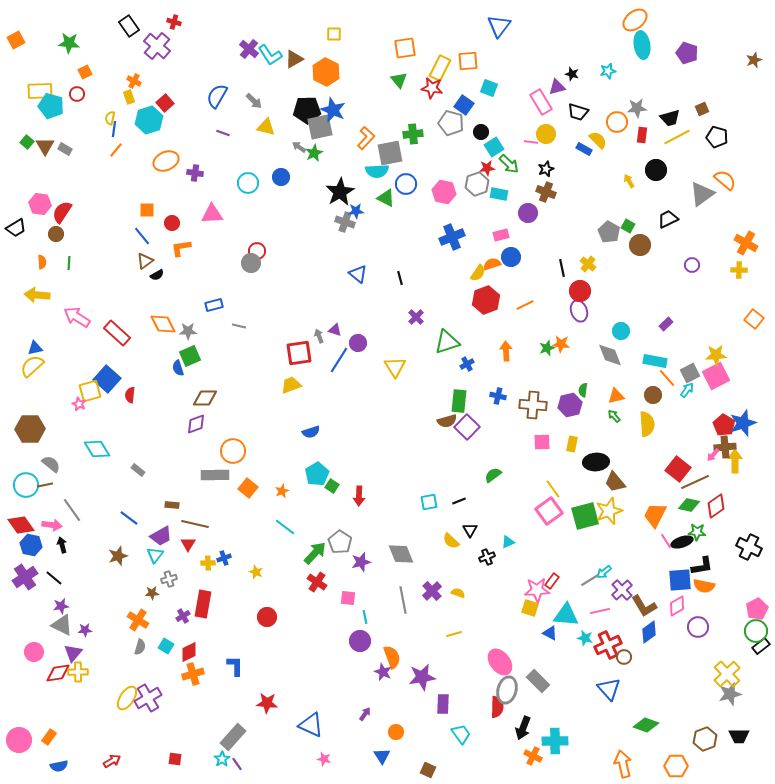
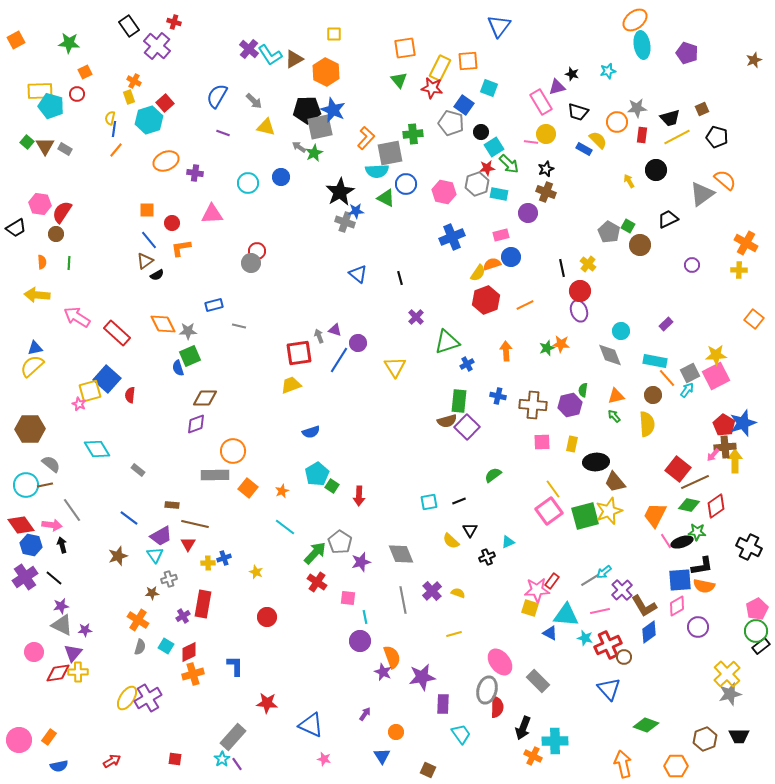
blue line at (142, 236): moved 7 px right, 4 px down
cyan triangle at (155, 555): rotated 12 degrees counterclockwise
gray ellipse at (507, 690): moved 20 px left
